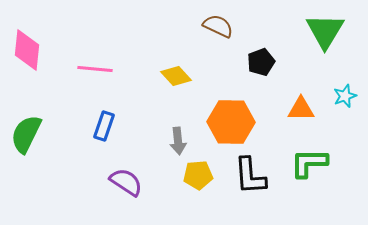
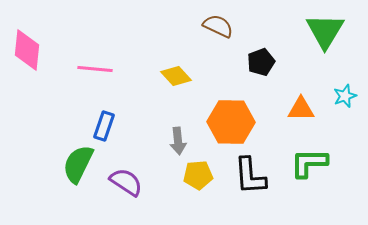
green semicircle: moved 52 px right, 30 px down
